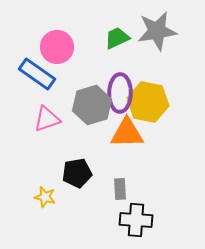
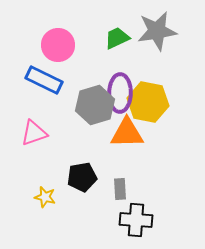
pink circle: moved 1 px right, 2 px up
blue rectangle: moved 7 px right, 6 px down; rotated 9 degrees counterclockwise
gray hexagon: moved 3 px right
pink triangle: moved 13 px left, 14 px down
black pentagon: moved 5 px right, 4 px down
